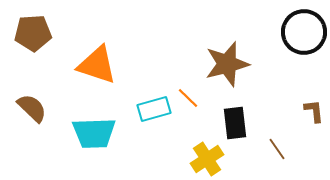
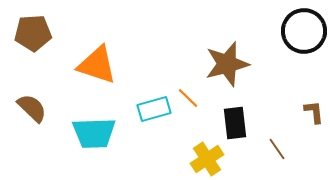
black circle: moved 1 px up
brown L-shape: moved 1 px down
